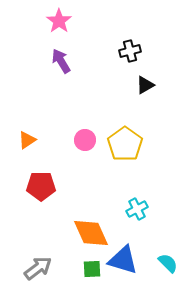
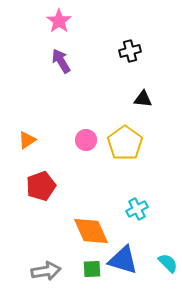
black triangle: moved 2 px left, 14 px down; rotated 36 degrees clockwise
pink circle: moved 1 px right
yellow pentagon: moved 1 px up
red pentagon: rotated 20 degrees counterclockwise
orange diamond: moved 2 px up
gray arrow: moved 8 px right, 3 px down; rotated 28 degrees clockwise
